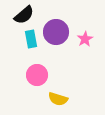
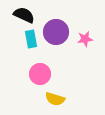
black semicircle: rotated 115 degrees counterclockwise
pink star: rotated 21 degrees clockwise
pink circle: moved 3 px right, 1 px up
yellow semicircle: moved 3 px left
